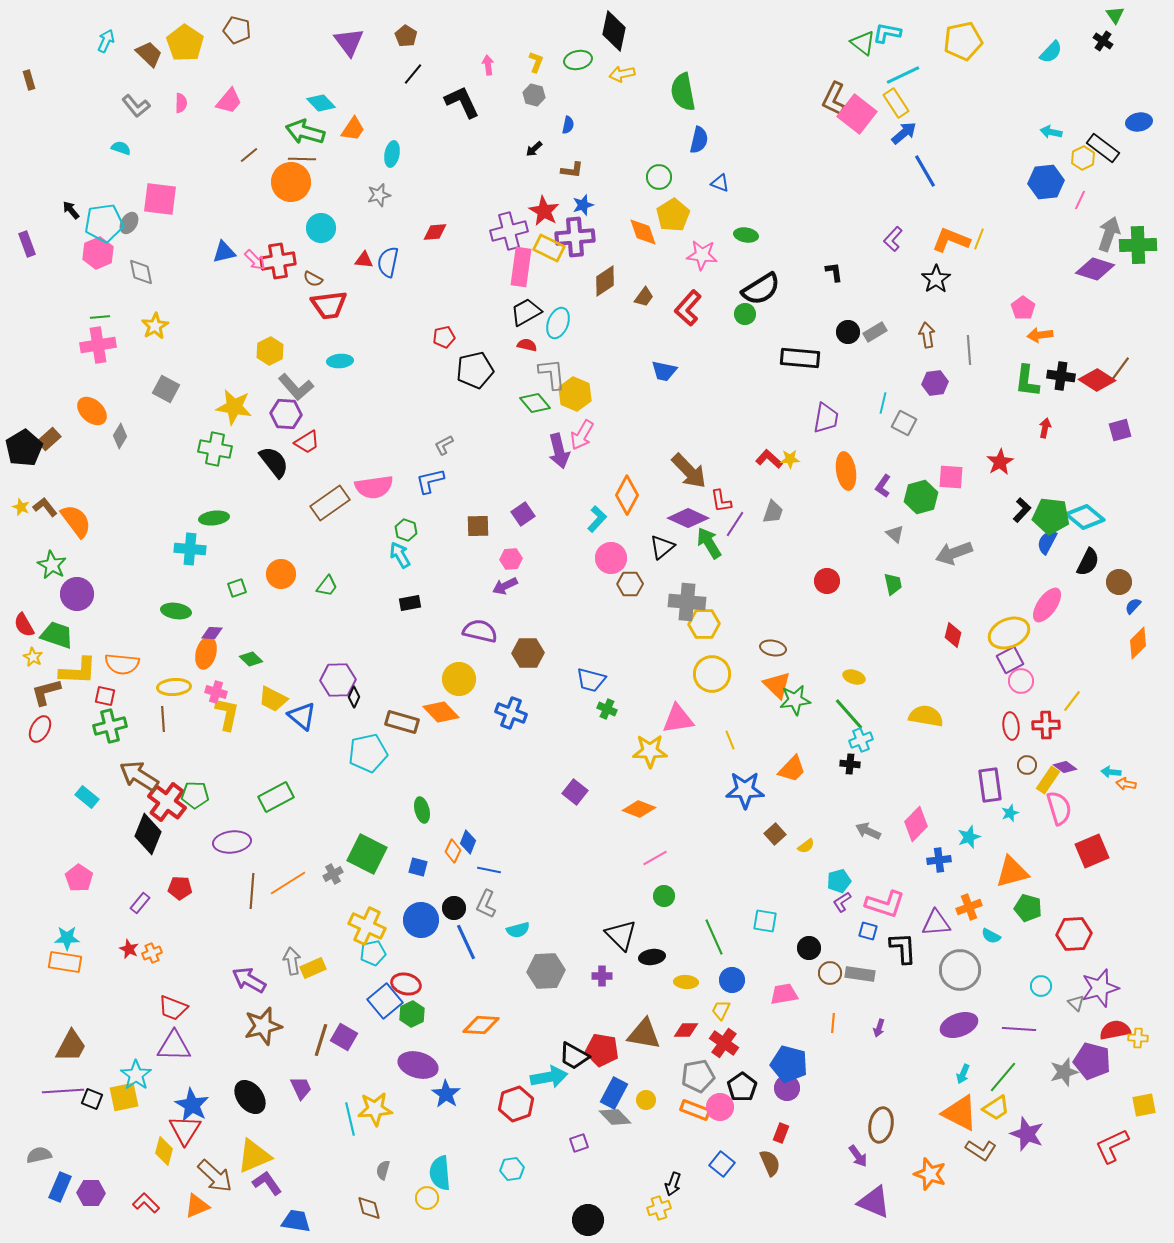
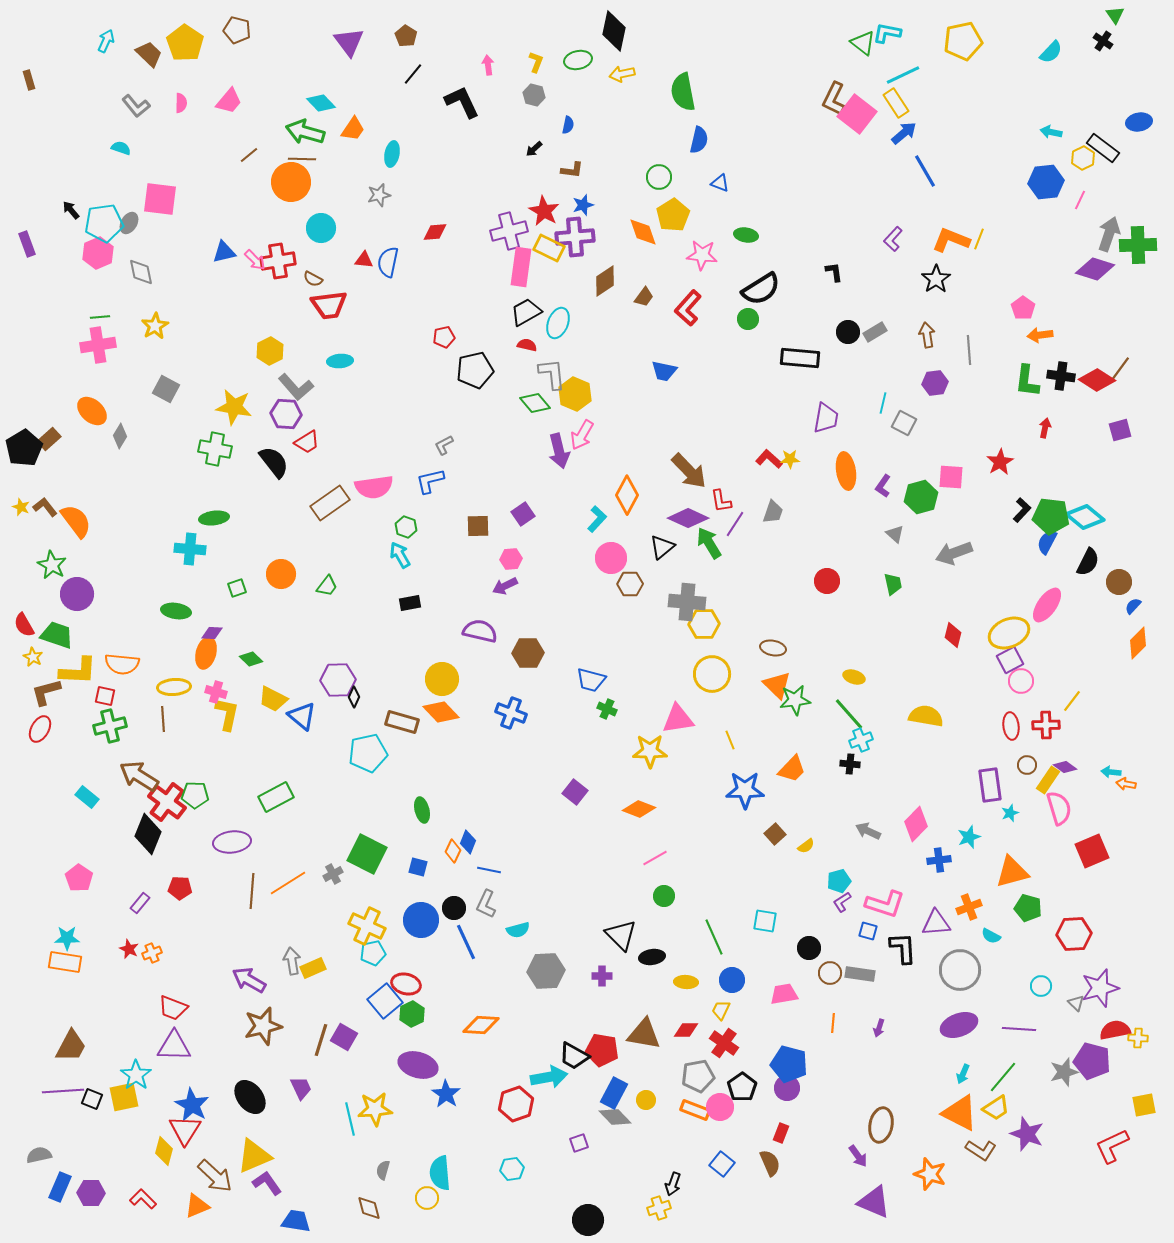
green circle at (745, 314): moved 3 px right, 5 px down
green hexagon at (406, 530): moved 3 px up
yellow circle at (459, 679): moved 17 px left
red L-shape at (146, 1203): moved 3 px left, 4 px up
